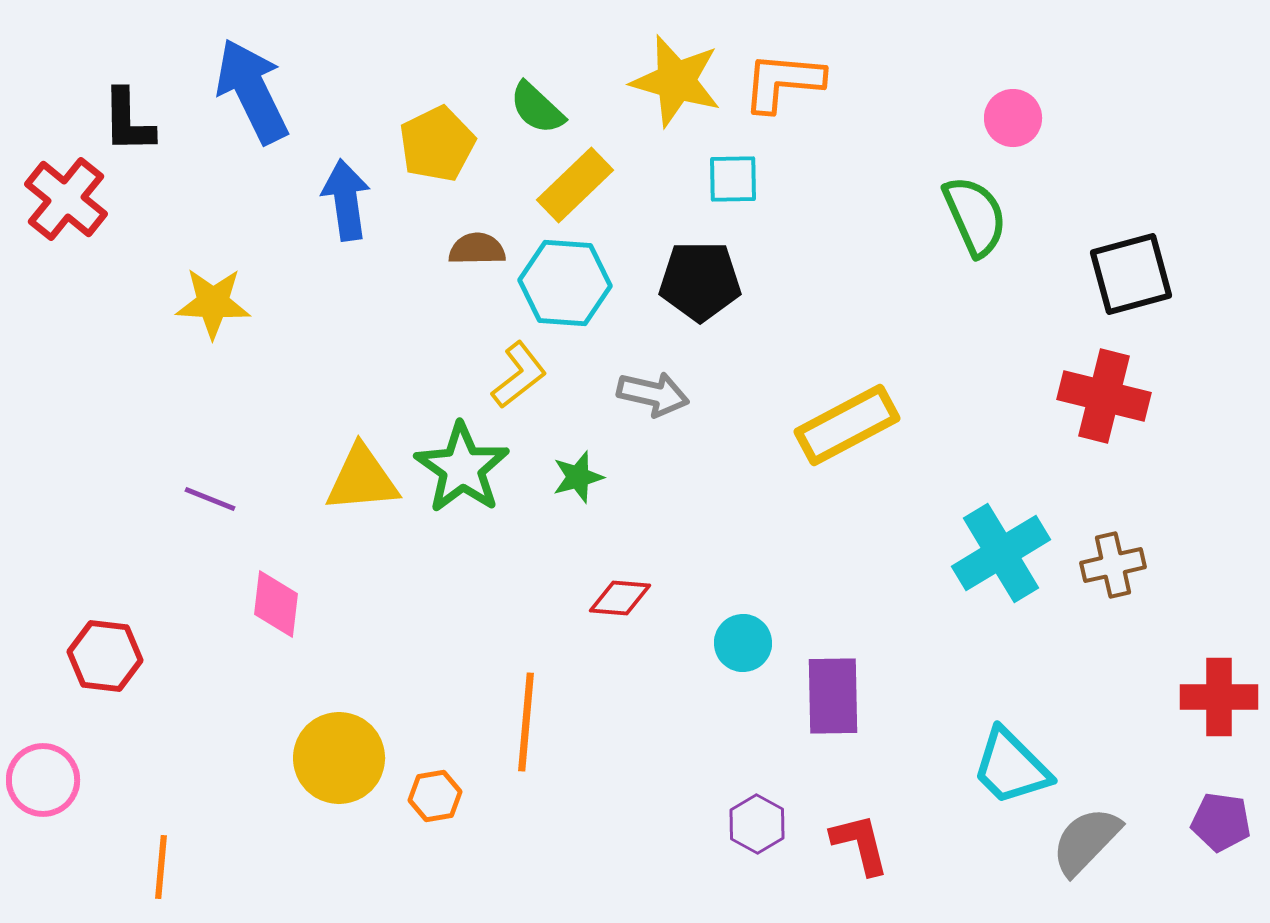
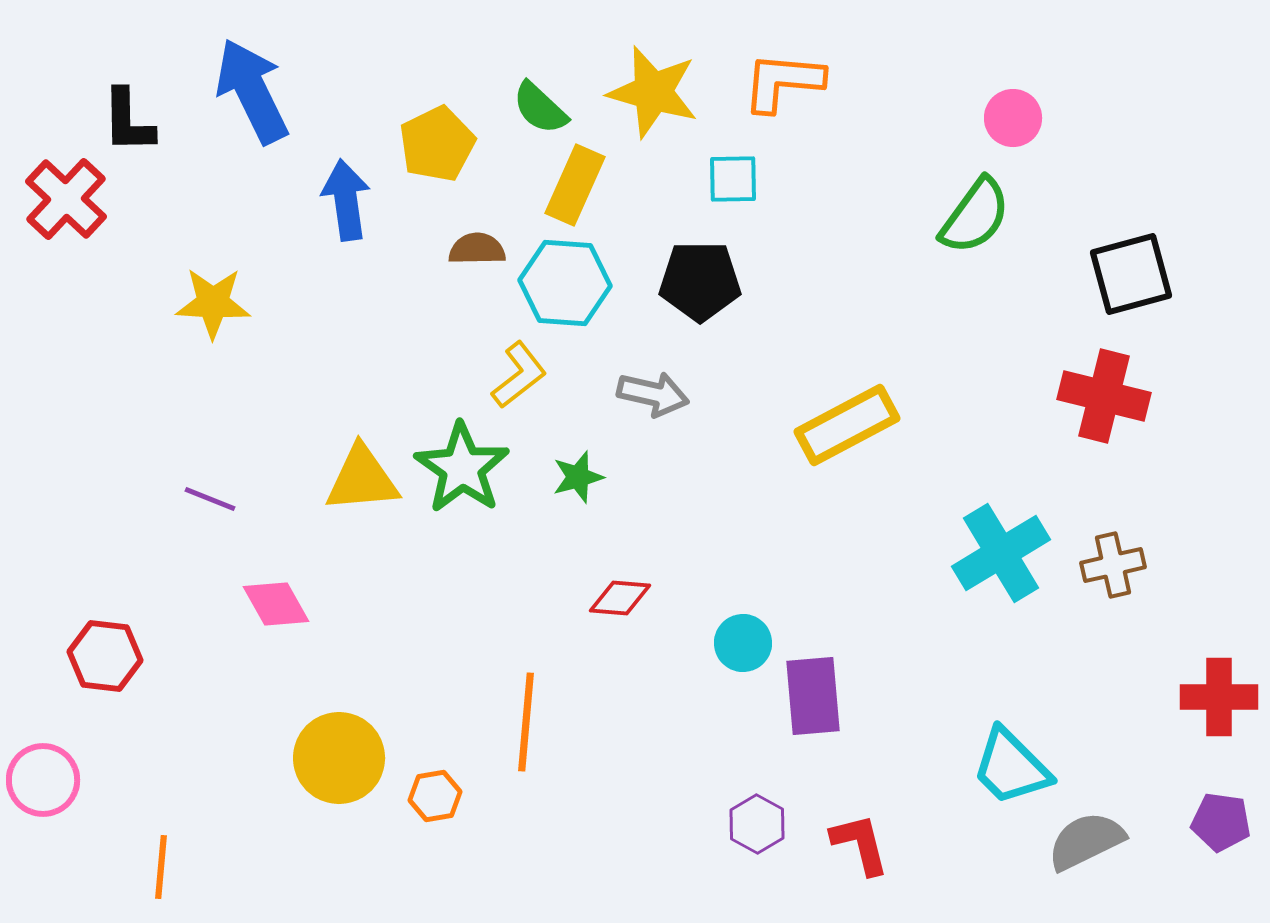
yellow star at (676, 81): moved 23 px left, 11 px down
green semicircle at (537, 108): moved 3 px right
yellow rectangle at (575, 185): rotated 22 degrees counterclockwise
red cross at (66, 199): rotated 4 degrees clockwise
green semicircle at (975, 216): rotated 60 degrees clockwise
pink diamond at (276, 604): rotated 36 degrees counterclockwise
purple rectangle at (833, 696): moved 20 px left; rotated 4 degrees counterclockwise
gray semicircle at (1086, 841): rotated 20 degrees clockwise
